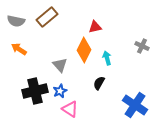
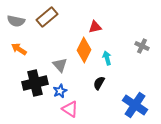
black cross: moved 8 px up
